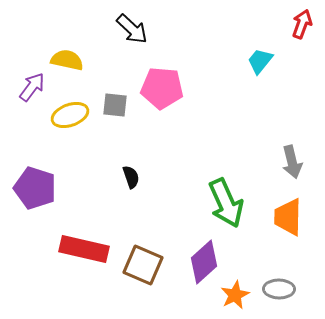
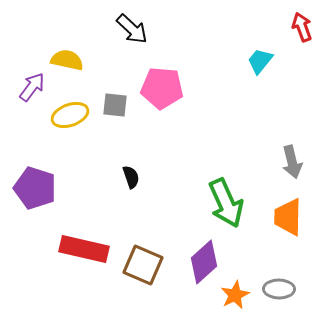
red arrow: moved 3 px down; rotated 40 degrees counterclockwise
